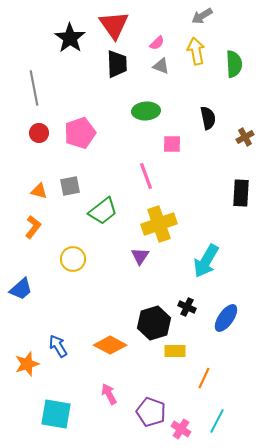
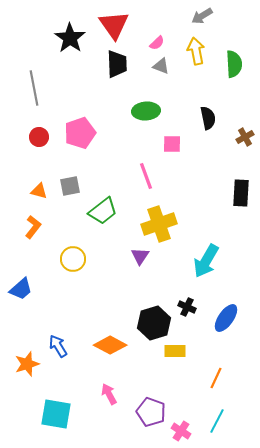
red circle: moved 4 px down
orange line: moved 12 px right
pink cross: moved 2 px down
